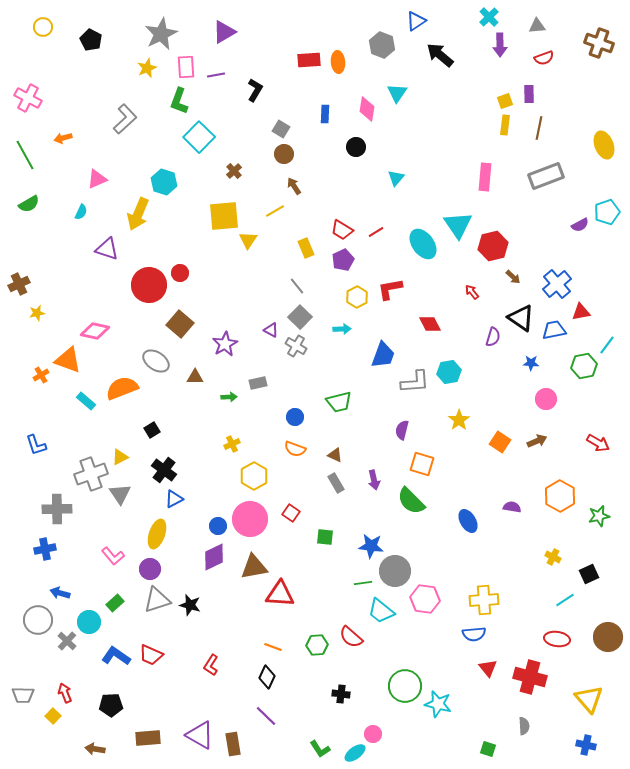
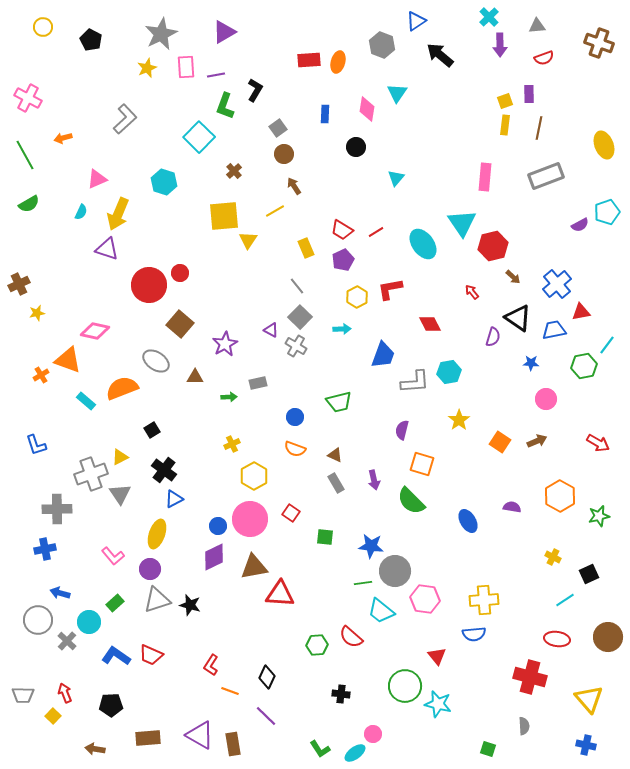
orange ellipse at (338, 62): rotated 20 degrees clockwise
green L-shape at (179, 101): moved 46 px right, 5 px down
gray square at (281, 129): moved 3 px left, 1 px up; rotated 24 degrees clockwise
yellow arrow at (138, 214): moved 20 px left
cyan triangle at (458, 225): moved 4 px right, 2 px up
black triangle at (521, 318): moved 3 px left
orange line at (273, 647): moved 43 px left, 44 px down
red triangle at (488, 668): moved 51 px left, 12 px up
